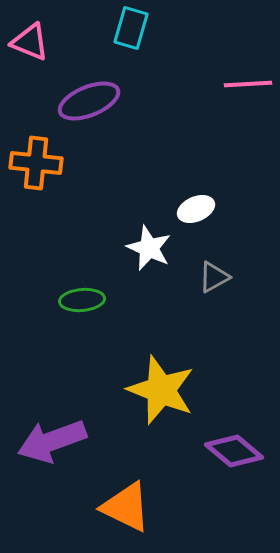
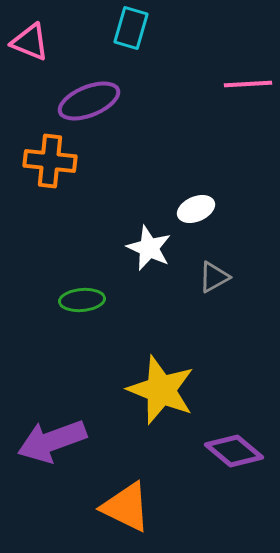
orange cross: moved 14 px right, 2 px up
